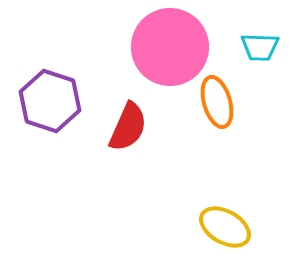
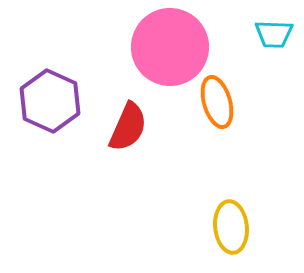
cyan trapezoid: moved 14 px right, 13 px up
purple hexagon: rotated 6 degrees clockwise
yellow ellipse: moved 6 px right; rotated 54 degrees clockwise
